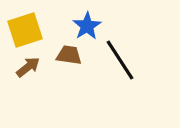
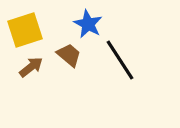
blue star: moved 1 px right, 2 px up; rotated 12 degrees counterclockwise
brown trapezoid: rotated 32 degrees clockwise
brown arrow: moved 3 px right
